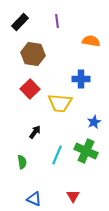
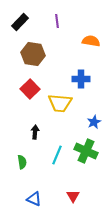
black arrow: rotated 32 degrees counterclockwise
